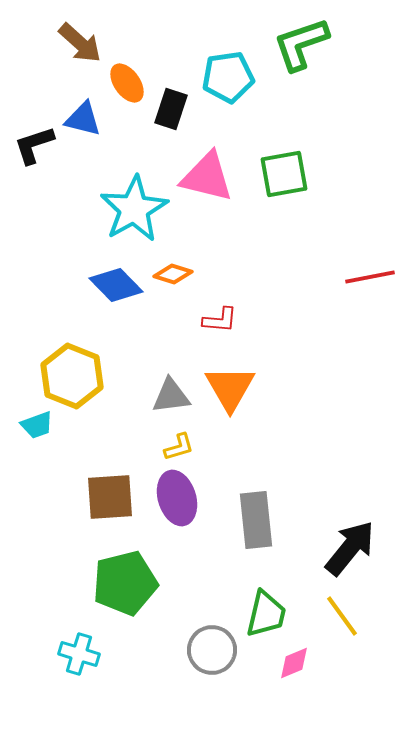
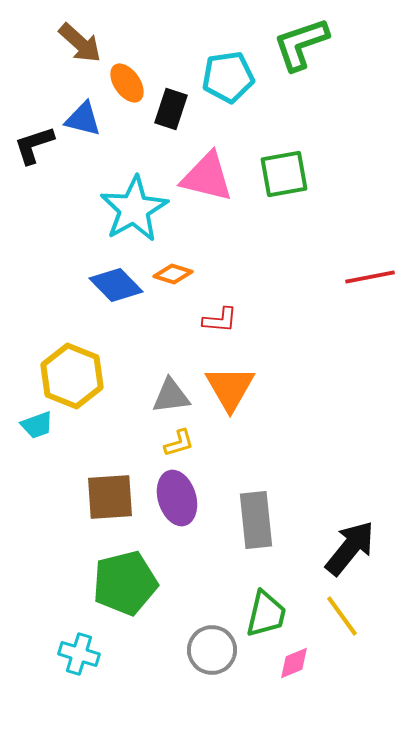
yellow L-shape: moved 4 px up
